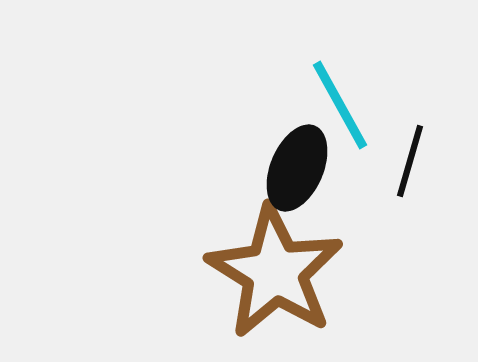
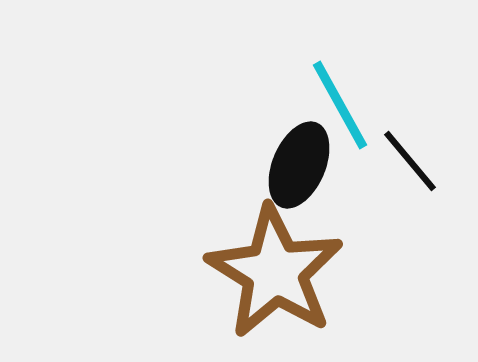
black line: rotated 56 degrees counterclockwise
black ellipse: moved 2 px right, 3 px up
